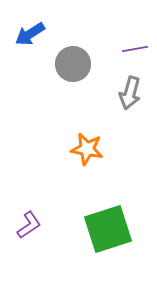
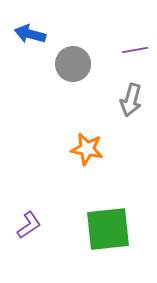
blue arrow: rotated 48 degrees clockwise
purple line: moved 1 px down
gray arrow: moved 1 px right, 7 px down
green square: rotated 12 degrees clockwise
